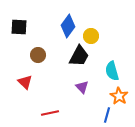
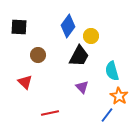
blue line: rotated 21 degrees clockwise
